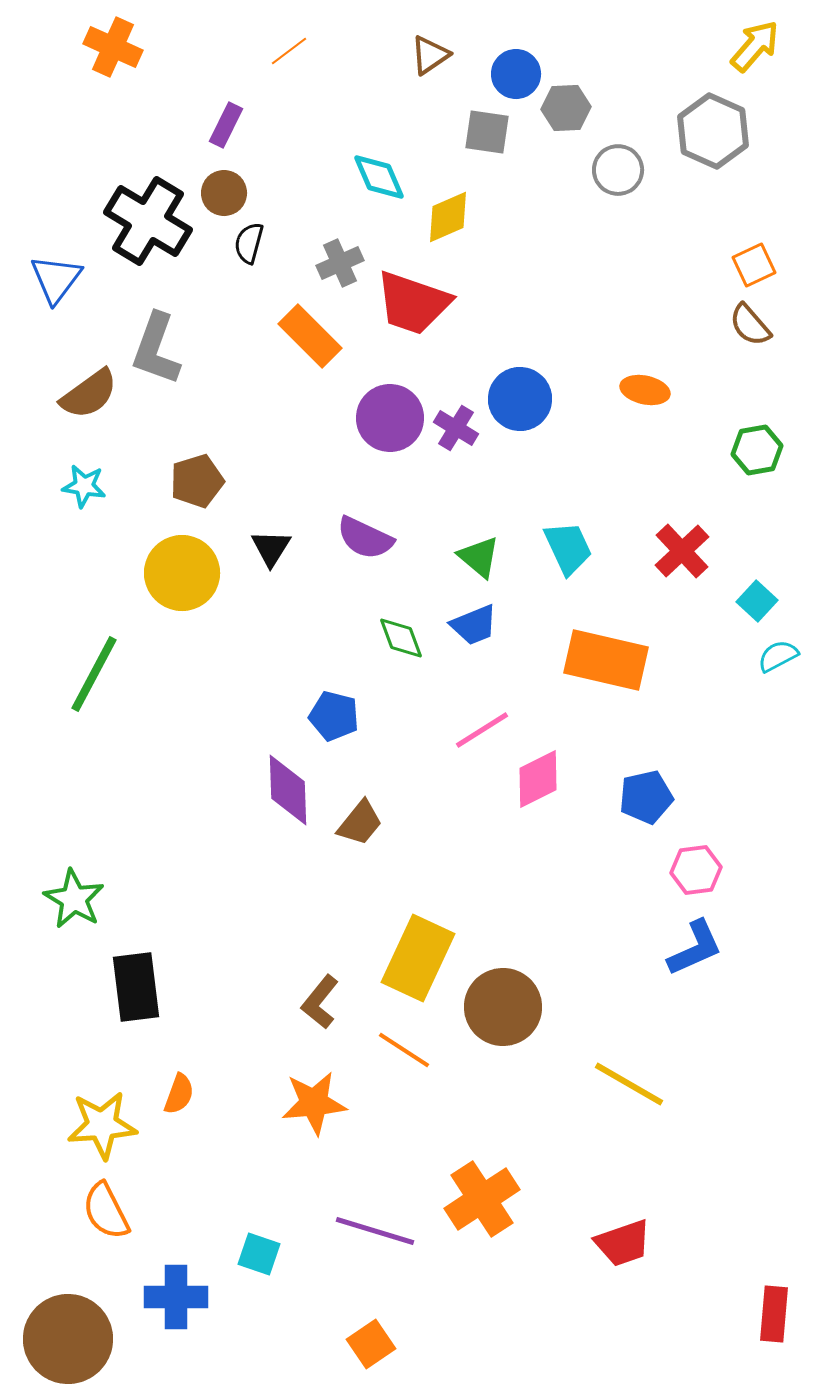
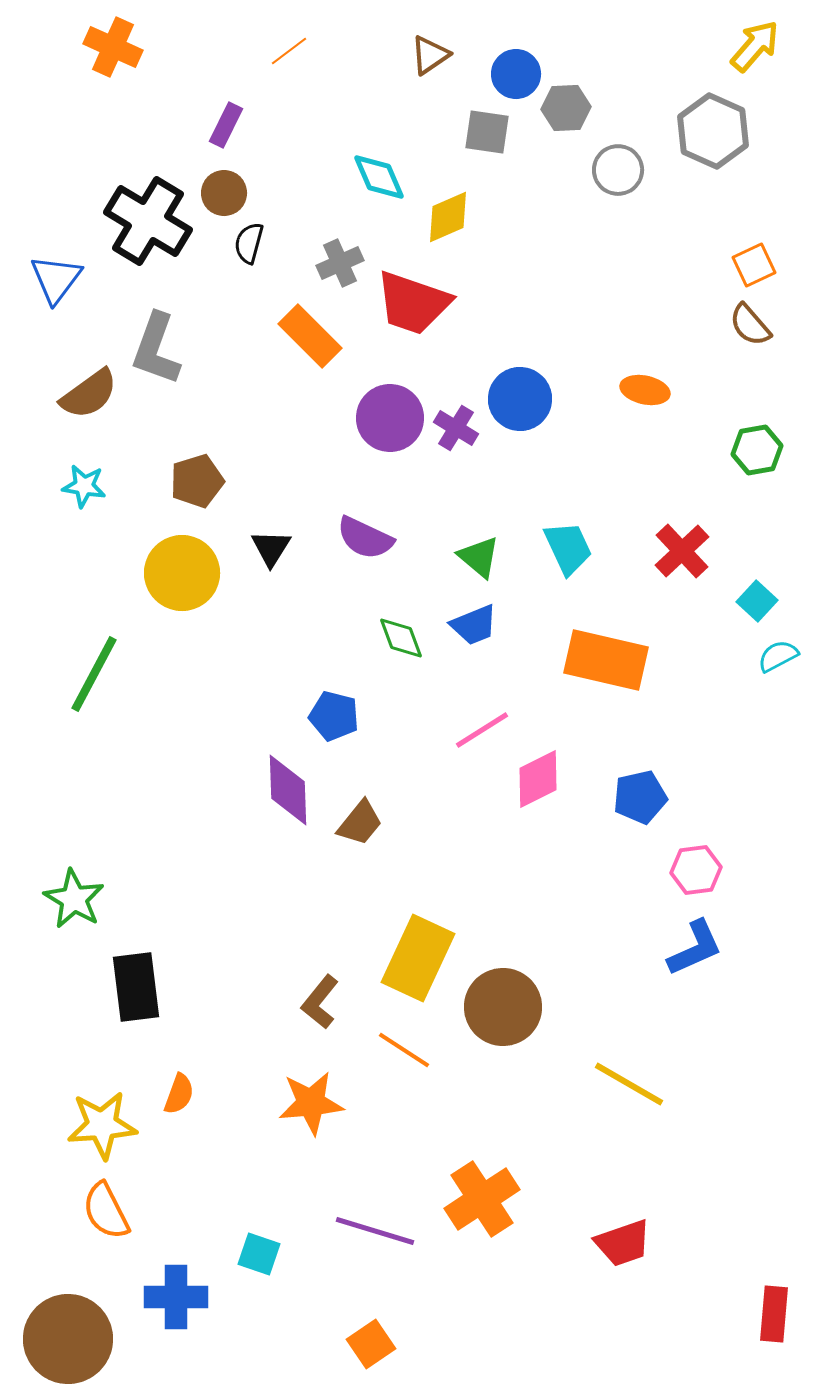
blue pentagon at (646, 797): moved 6 px left
orange star at (314, 1103): moved 3 px left
